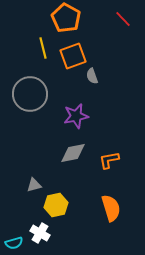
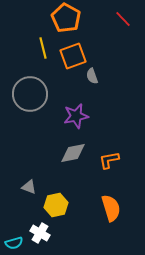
gray triangle: moved 5 px left, 2 px down; rotated 35 degrees clockwise
